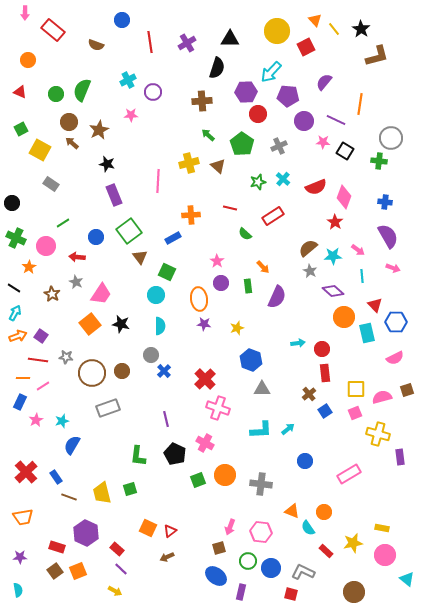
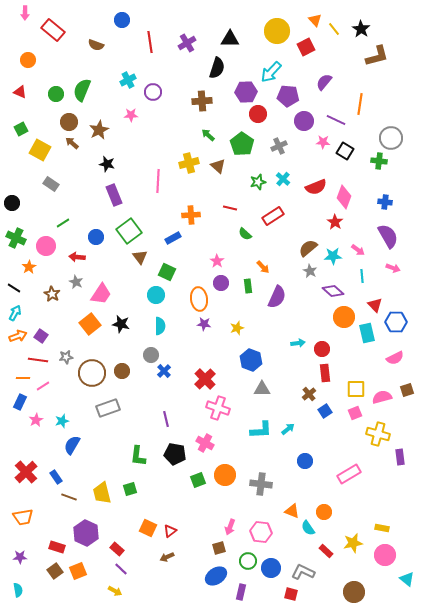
gray star at (66, 357): rotated 16 degrees counterclockwise
black pentagon at (175, 454): rotated 15 degrees counterclockwise
blue ellipse at (216, 576): rotated 70 degrees counterclockwise
